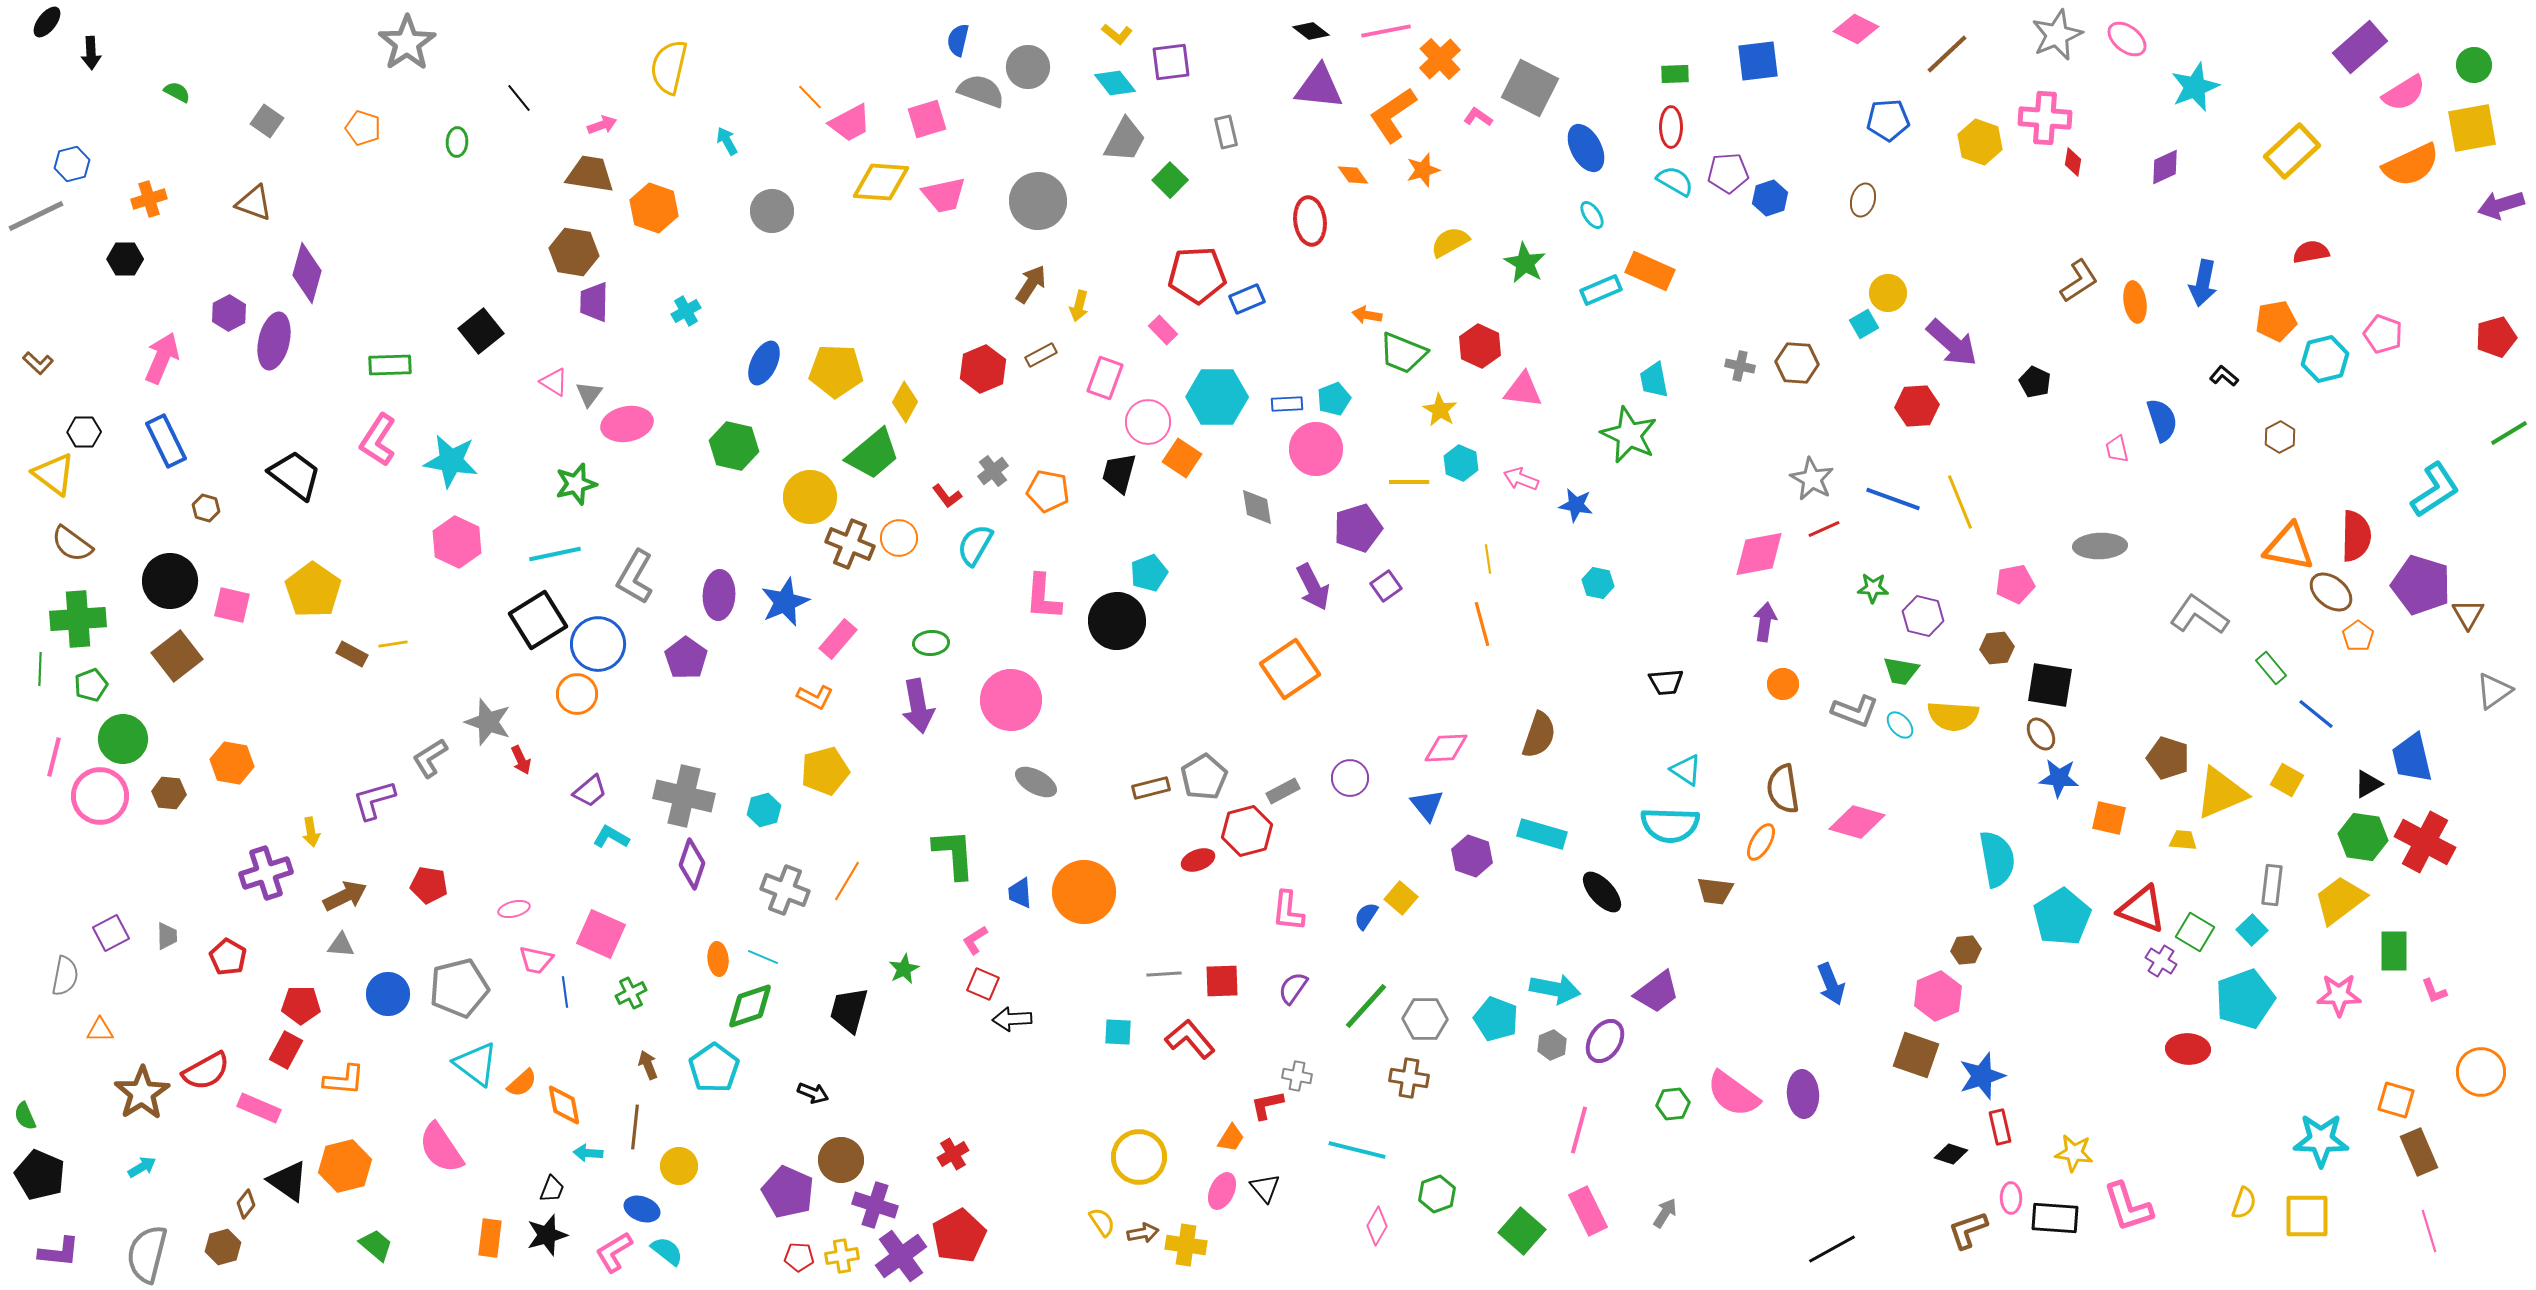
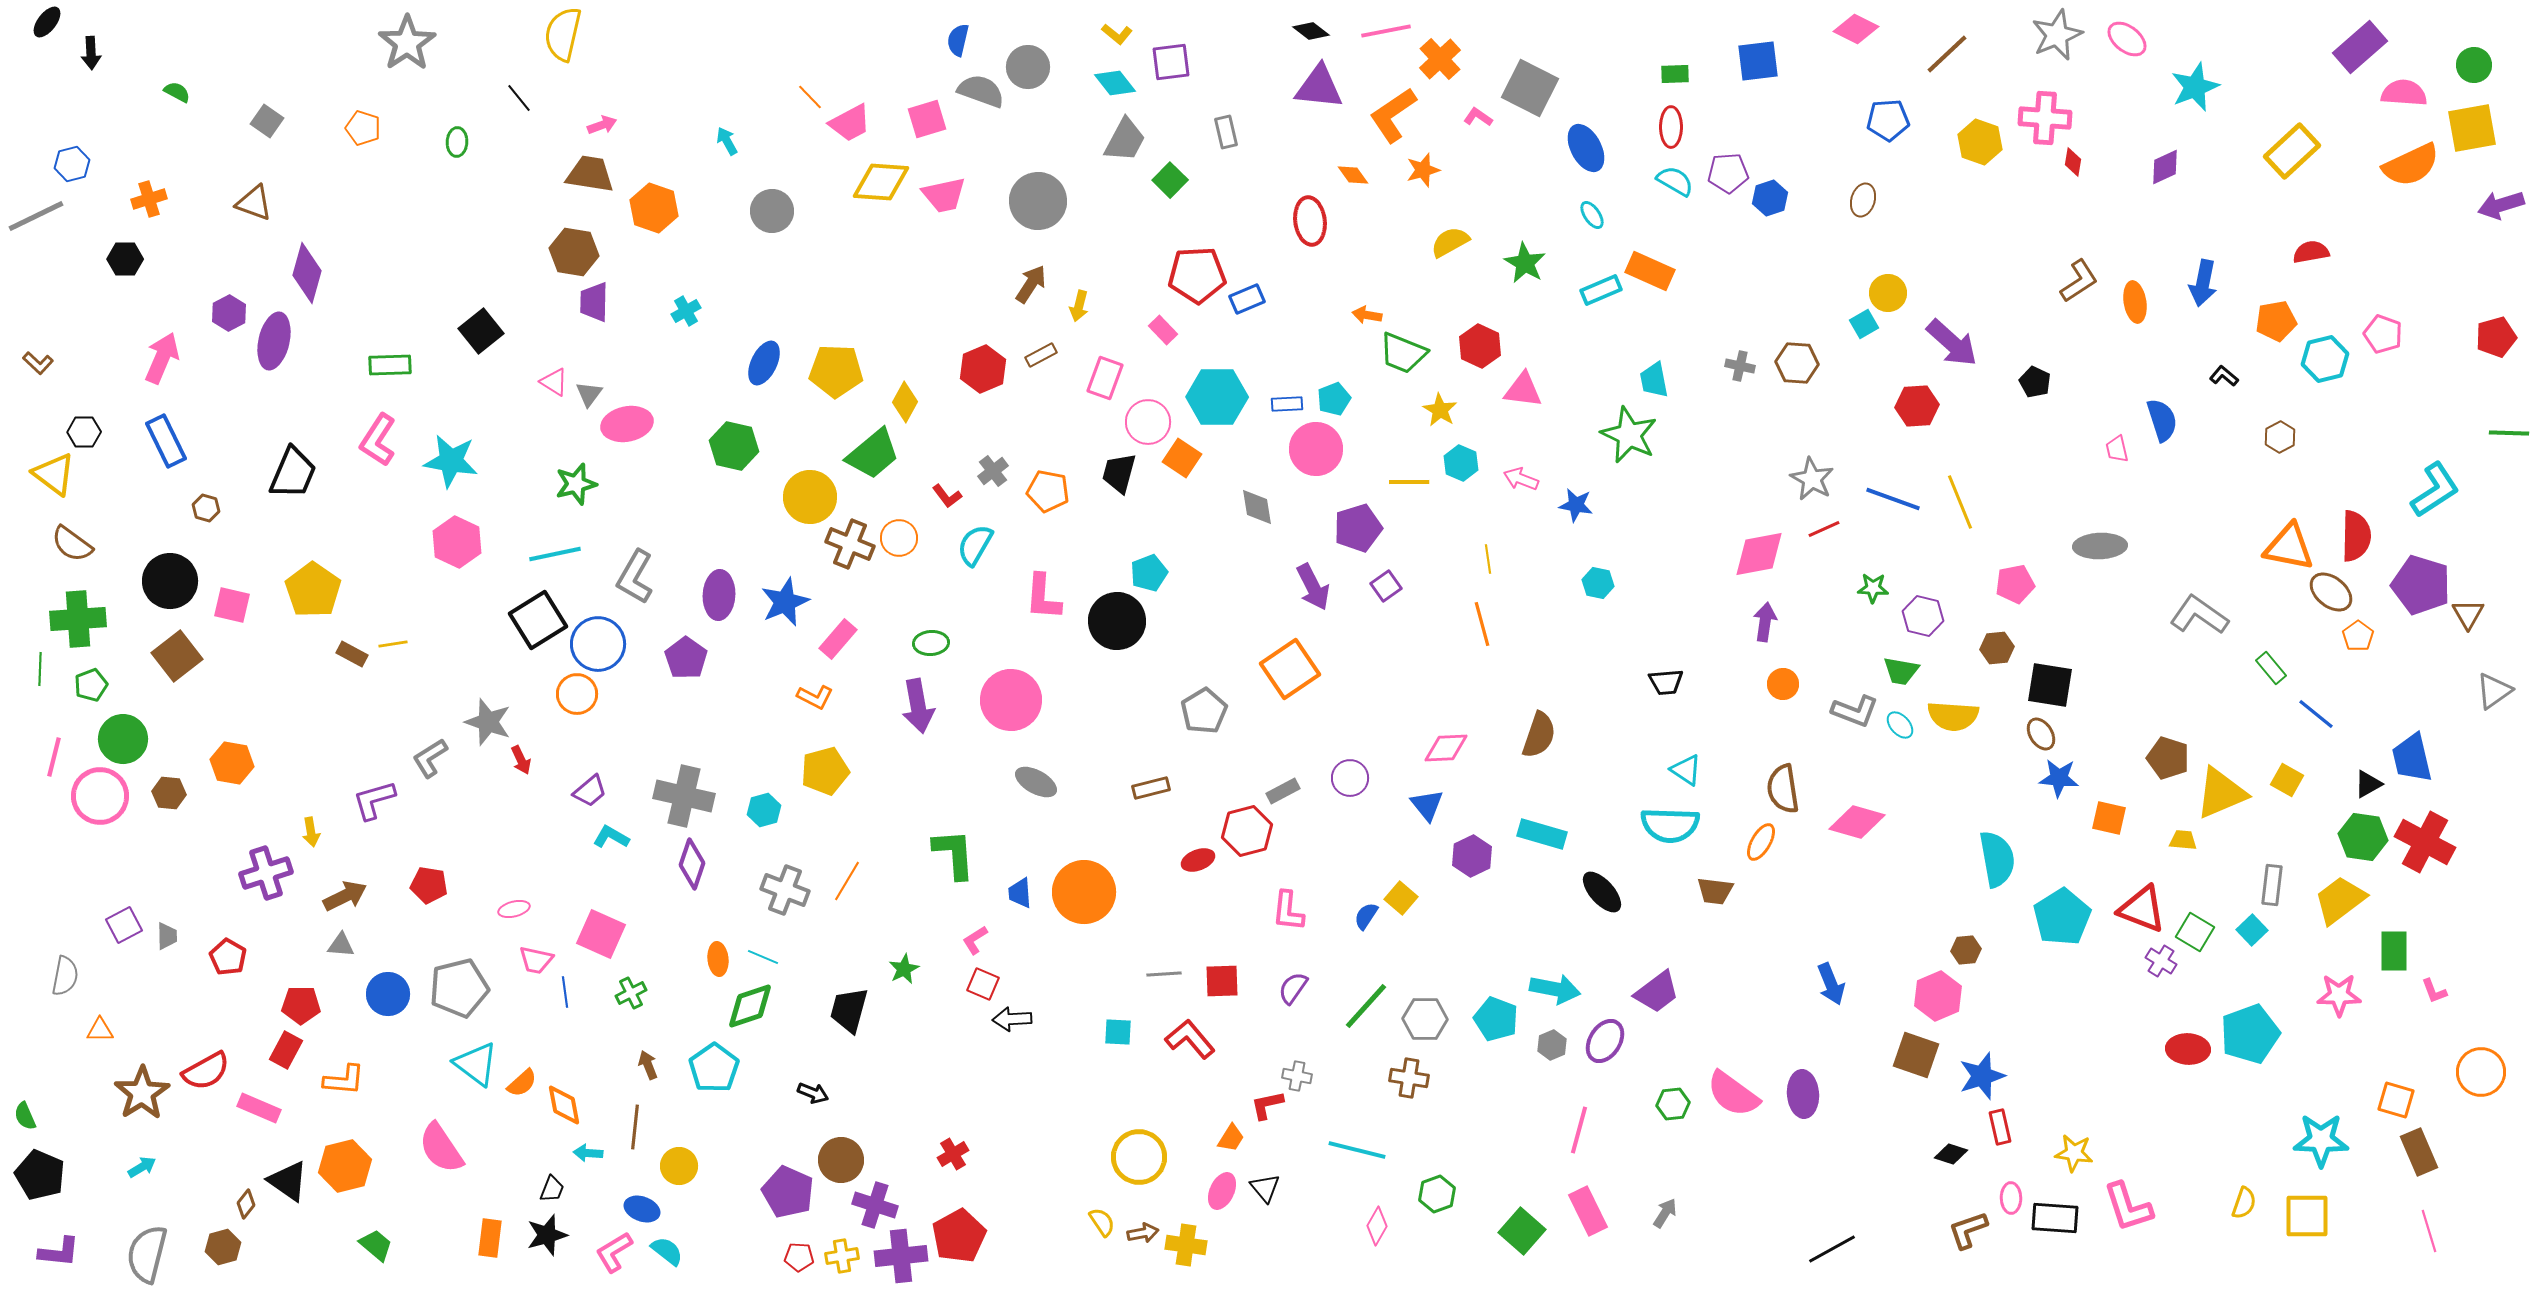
yellow semicircle at (669, 67): moved 106 px left, 33 px up
pink semicircle at (2404, 93): rotated 144 degrees counterclockwise
green line at (2509, 433): rotated 33 degrees clockwise
black trapezoid at (295, 475): moved 2 px left, 2 px up; rotated 76 degrees clockwise
gray pentagon at (1204, 777): moved 66 px up
purple hexagon at (1472, 856): rotated 15 degrees clockwise
purple square at (111, 933): moved 13 px right, 8 px up
cyan pentagon at (2245, 999): moved 5 px right, 35 px down
purple cross at (901, 1256): rotated 30 degrees clockwise
